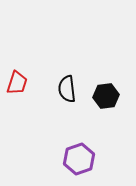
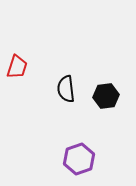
red trapezoid: moved 16 px up
black semicircle: moved 1 px left
